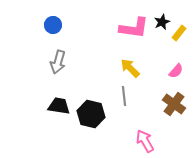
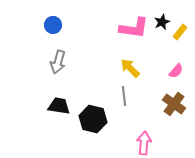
yellow rectangle: moved 1 px right, 1 px up
black hexagon: moved 2 px right, 5 px down
pink arrow: moved 1 px left, 2 px down; rotated 35 degrees clockwise
